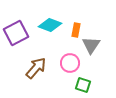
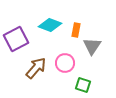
purple square: moved 6 px down
gray triangle: moved 1 px right, 1 px down
pink circle: moved 5 px left
